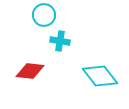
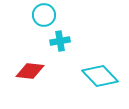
cyan cross: rotated 18 degrees counterclockwise
cyan diamond: rotated 6 degrees counterclockwise
